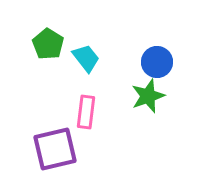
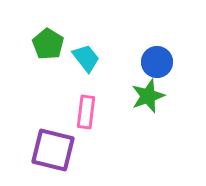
purple square: moved 2 px left, 1 px down; rotated 27 degrees clockwise
